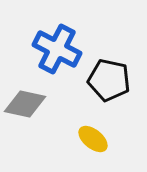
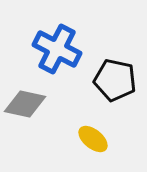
black pentagon: moved 6 px right
